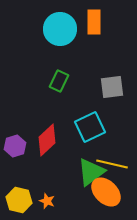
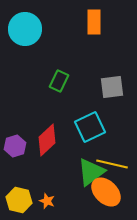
cyan circle: moved 35 px left
